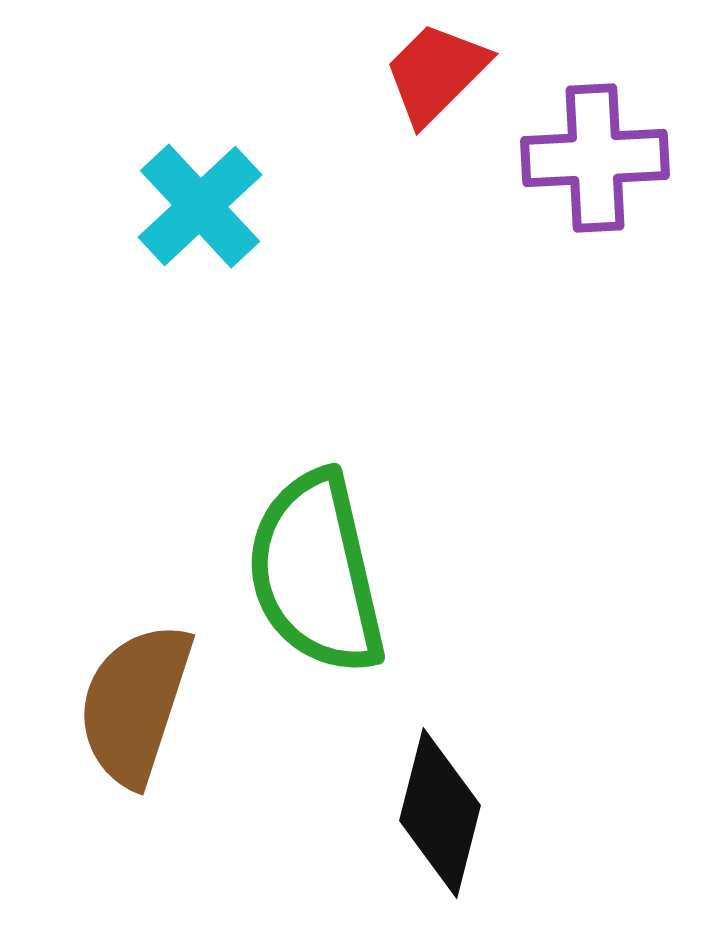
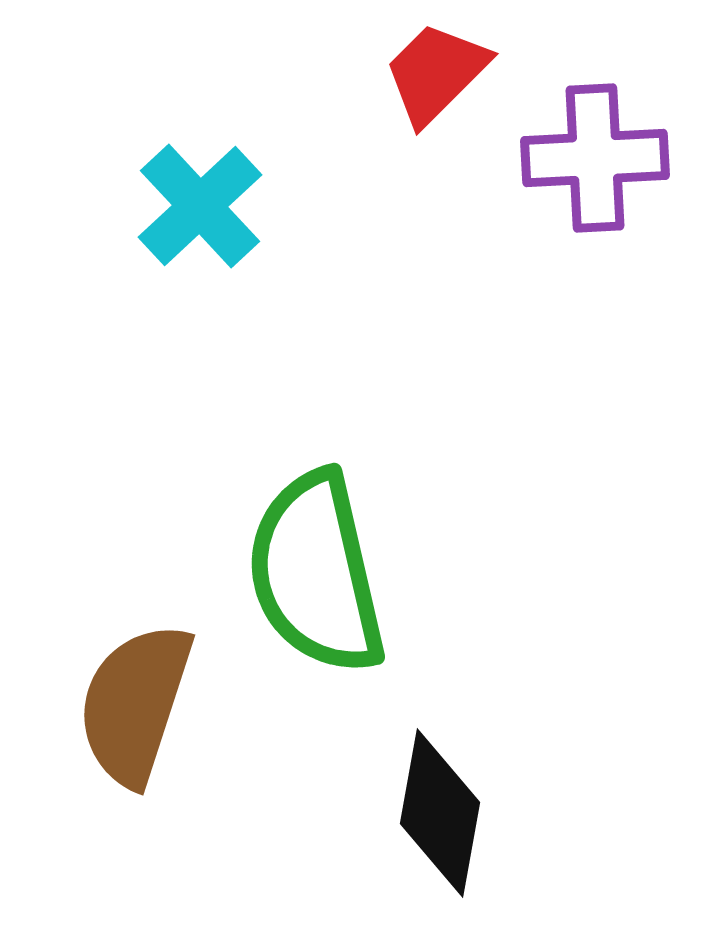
black diamond: rotated 4 degrees counterclockwise
